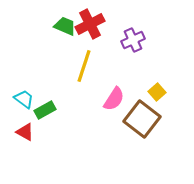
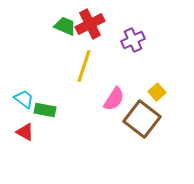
green rectangle: rotated 40 degrees clockwise
